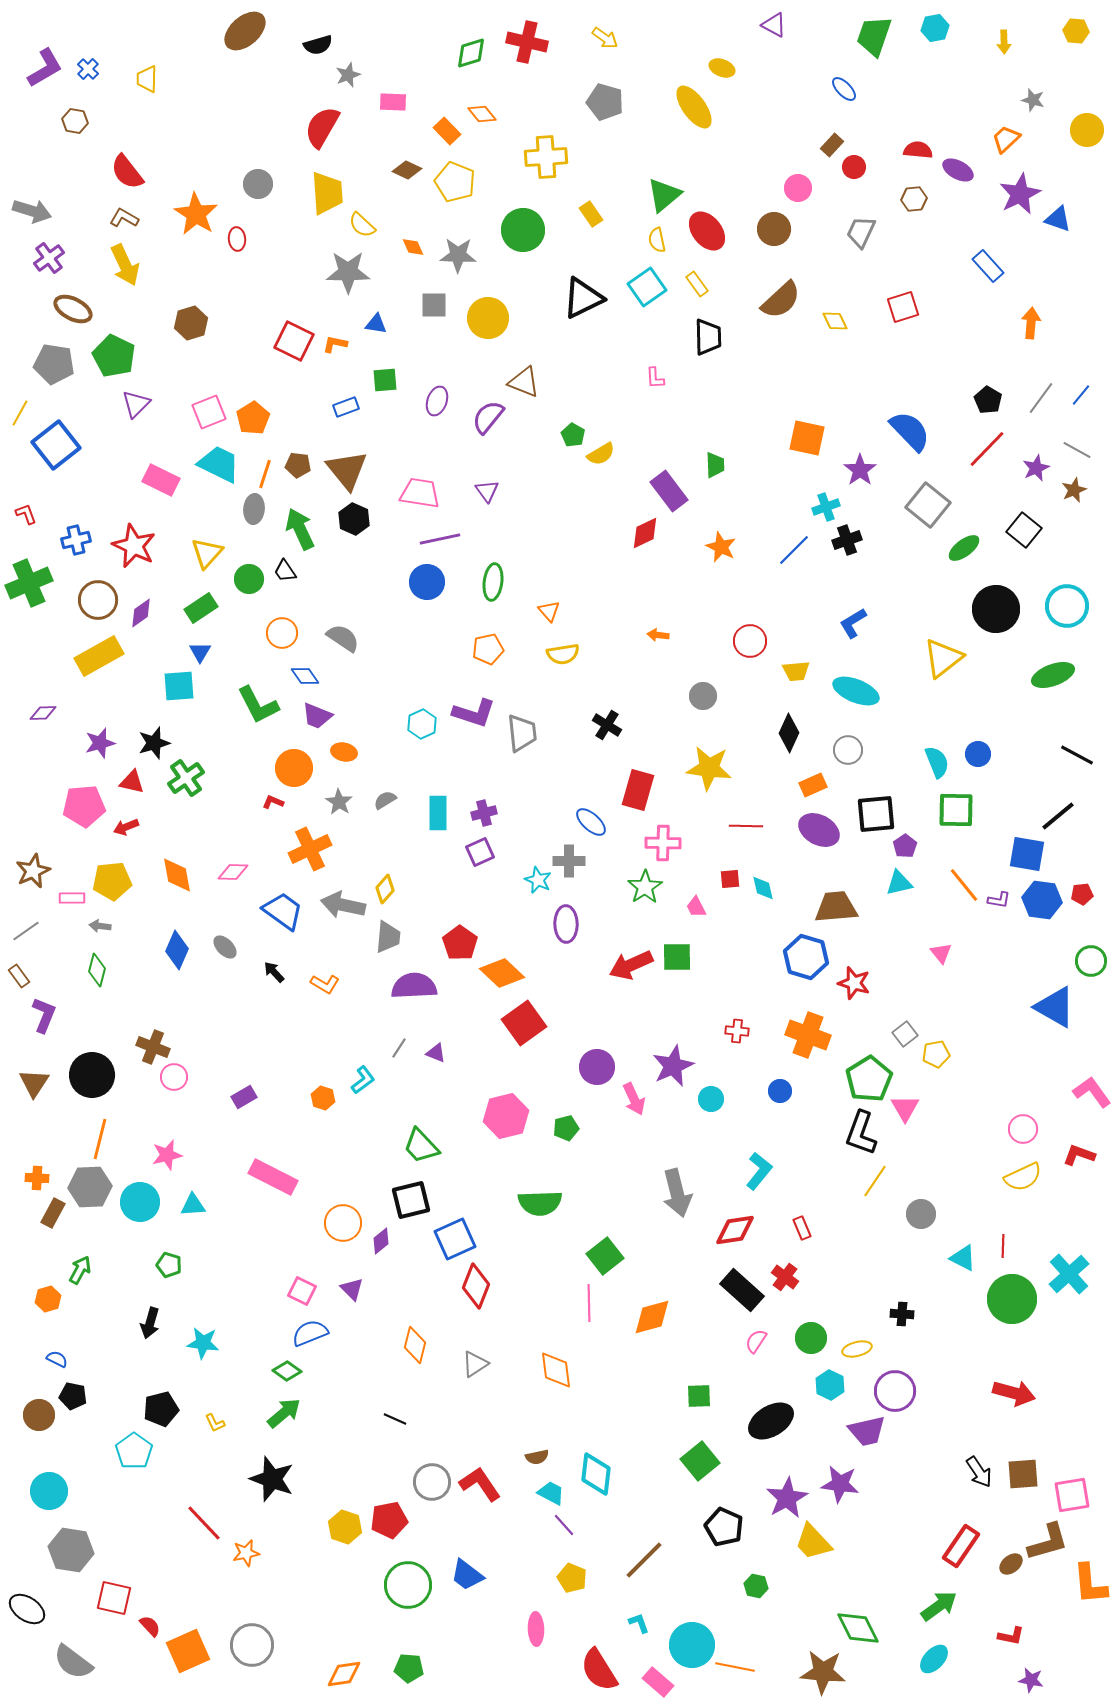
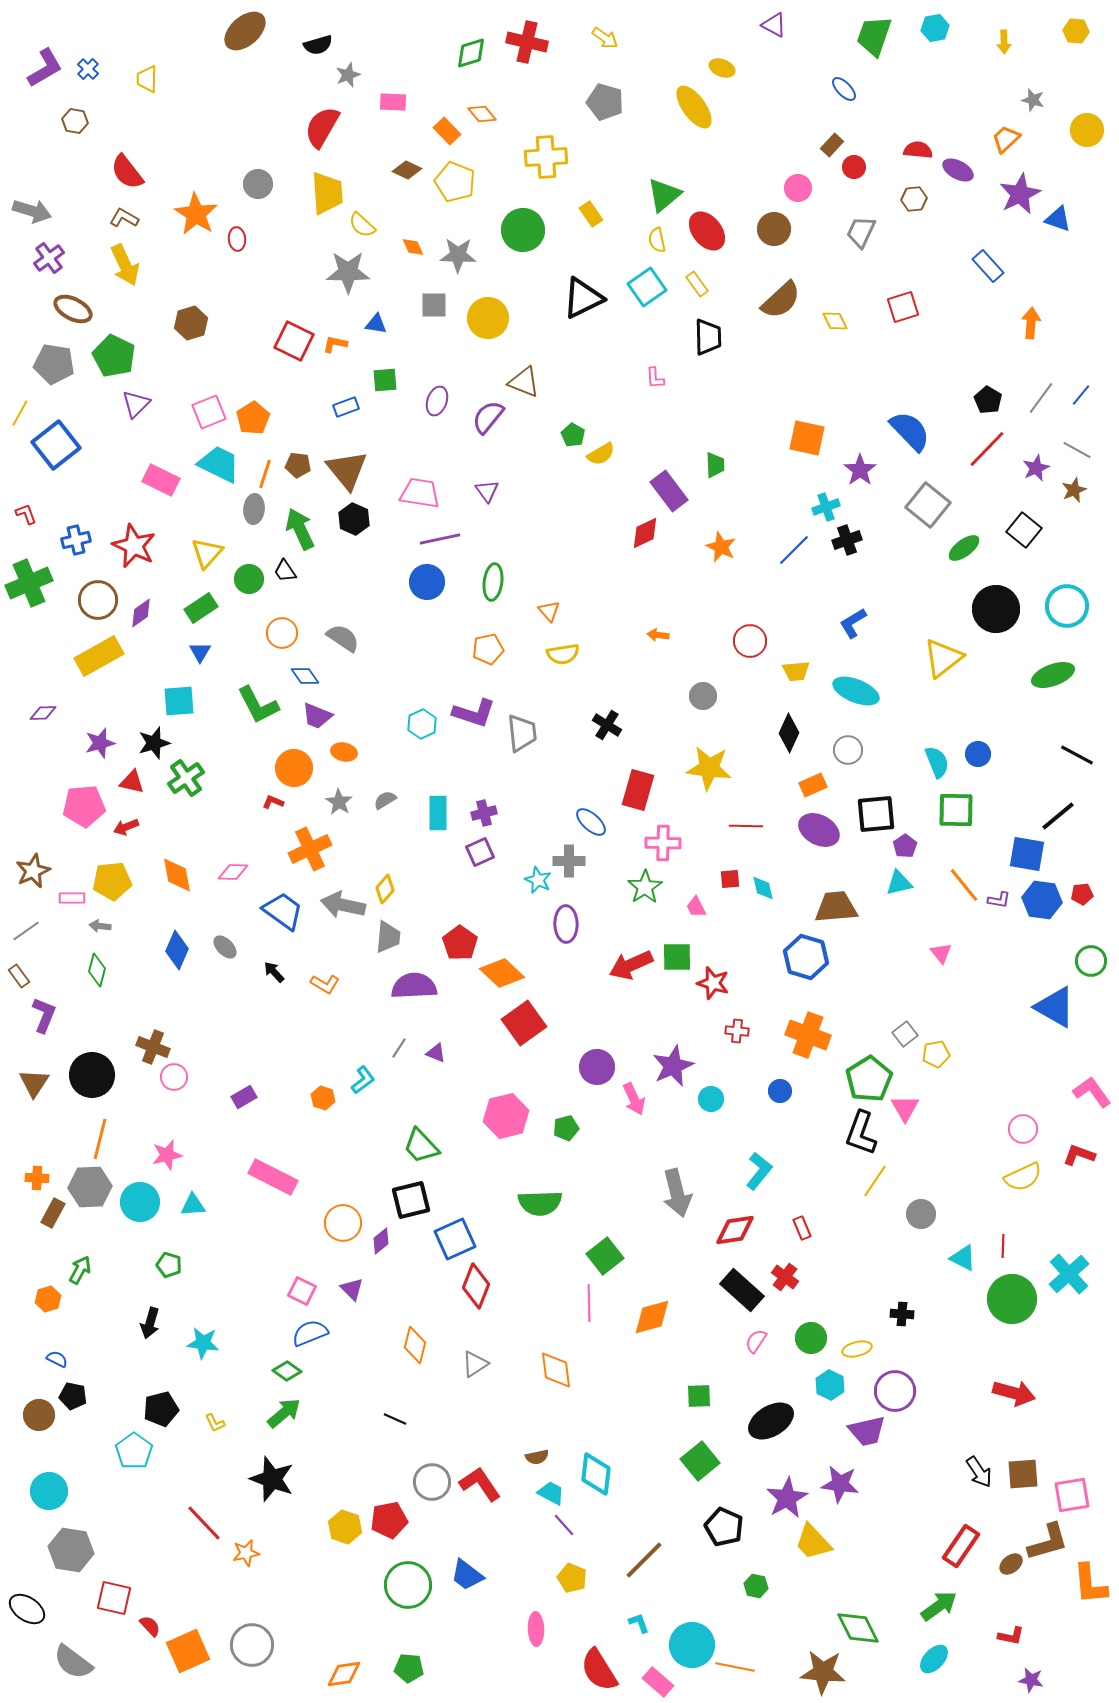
cyan square at (179, 686): moved 15 px down
red star at (854, 983): moved 141 px left
